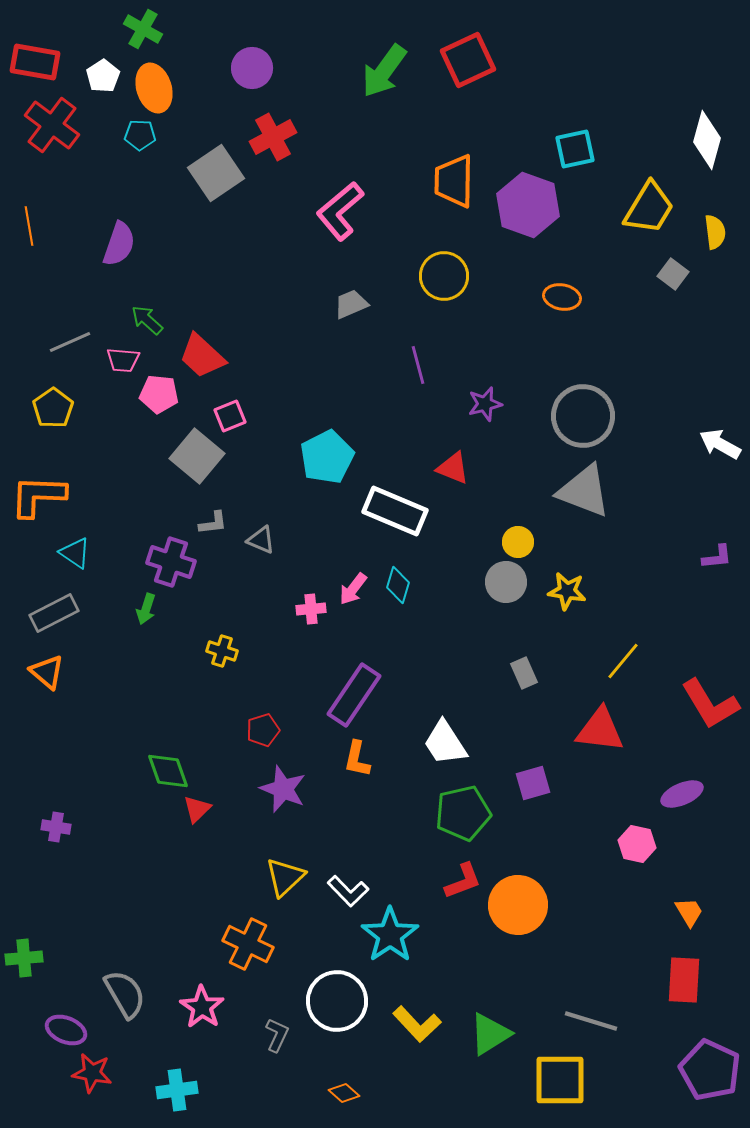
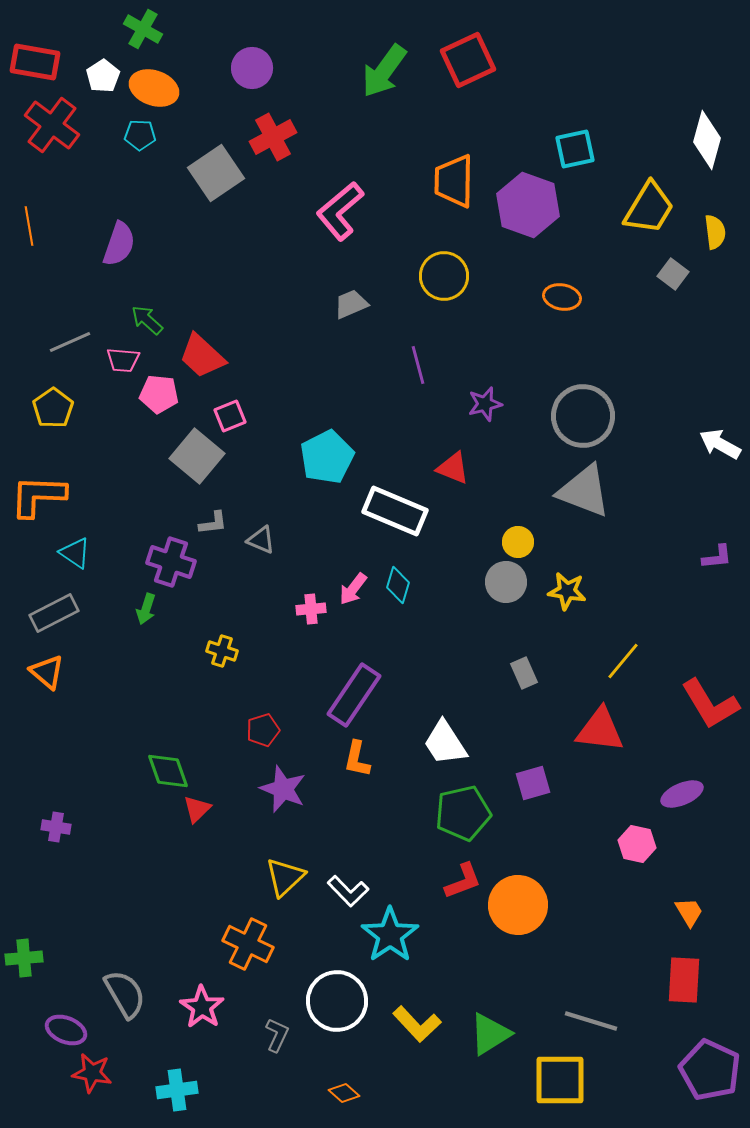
orange ellipse at (154, 88): rotated 54 degrees counterclockwise
